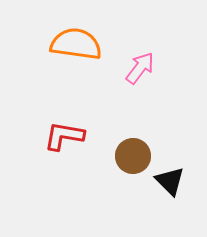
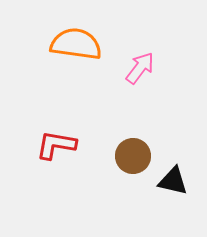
red L-shape: moved 8 px left, 9 px down
black triangle: moved 3 px right; rotated 32 degrees counterclockwise
